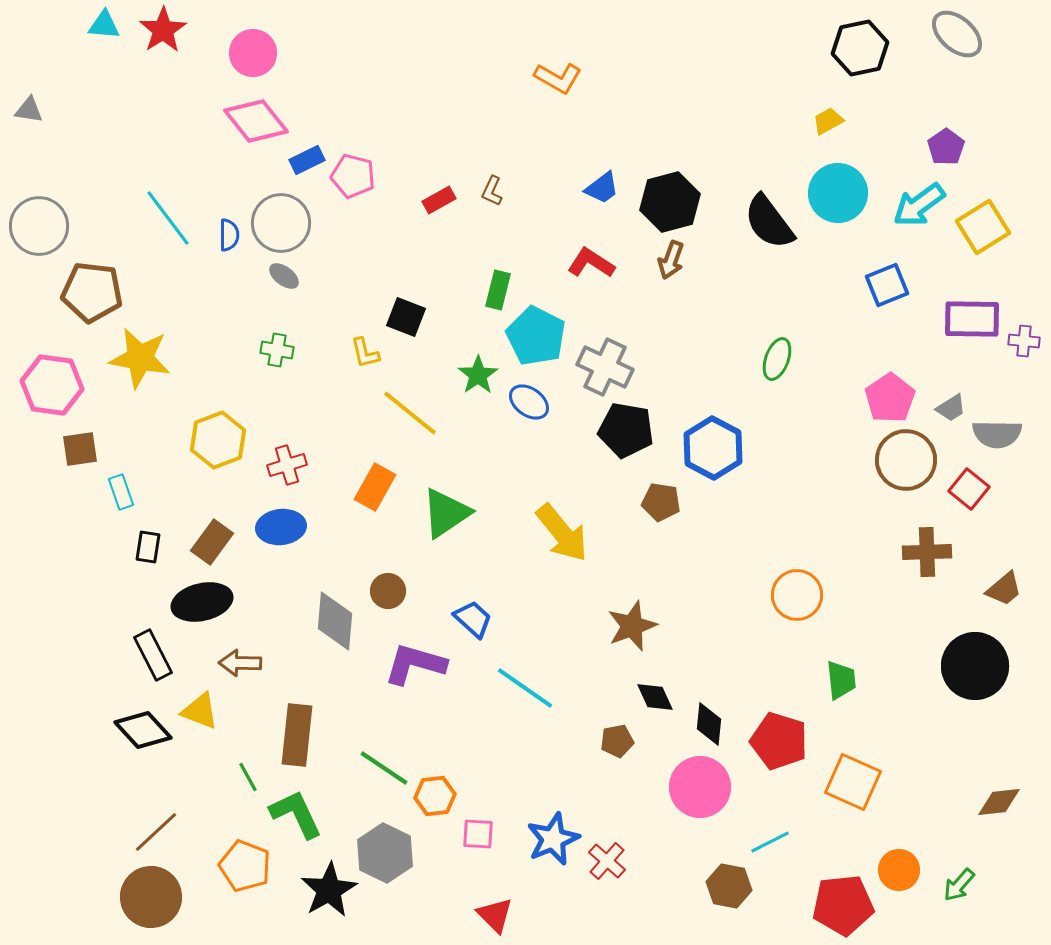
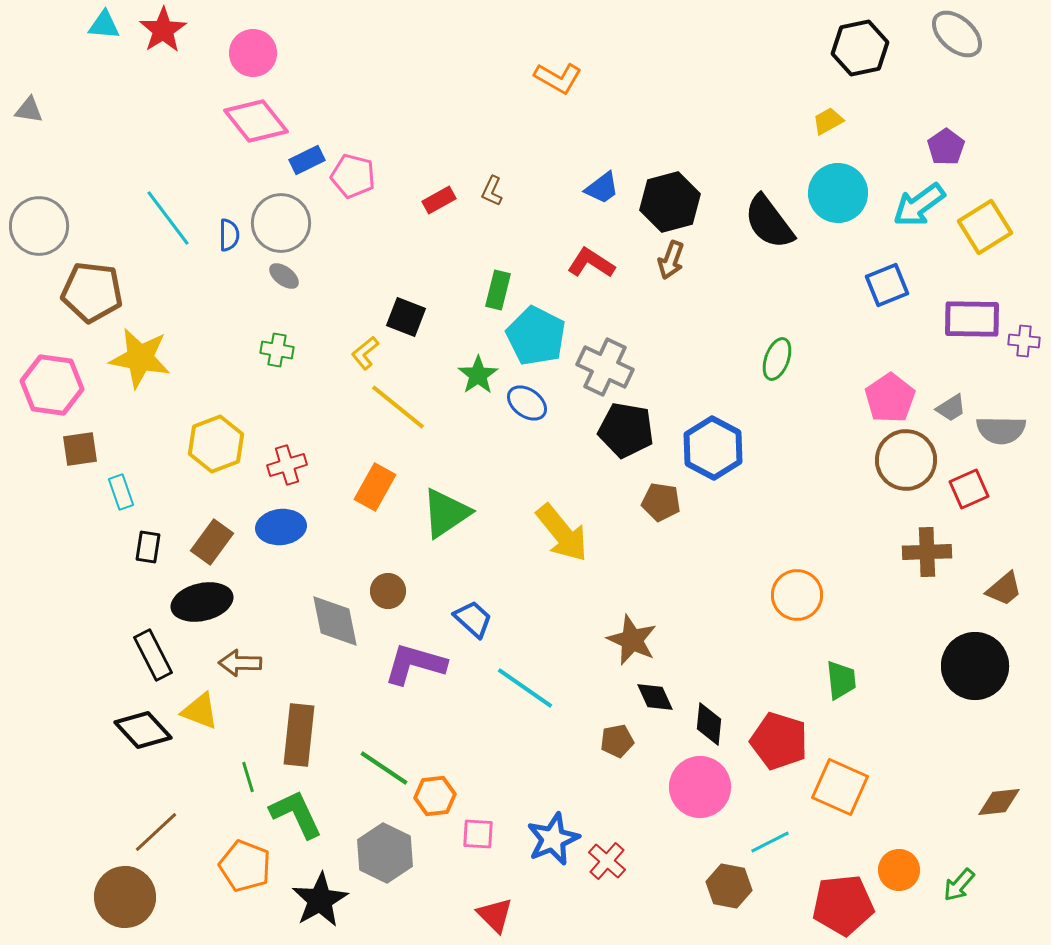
yellow square at (983, 227): moved 2 px right
yellow L-shape at (365, 353): rotated 64 degrees clockwise
blue ellipse at (529, 402): moved 2 px left, 1 px down
yellow line at (410, 413): moved 12 px left, 6 px up
gray semicircle at (997, 434): moved 4 px right, 4 px up
yellow hexagon at (218, 440): moved 2 px left, 4 px down
red square at (969, 489): rotated 27 degrees clockwise
gray diamond at (335, 621): rotated 16 degrees counterclockwise
brown star at (632, 626): moved 14 px down; rotated 27 degrees counterclockwise
brown rectangle at (297, 735): moved 2 px right
green line at (248, 777): rotated 12 degrees clockwise
orange square at (853, 782): moved 13 px left, 5 px down
black star at (329, 890): moved 9 px left, 10 px down
brown circle at (151, 897): moved 26 px left
